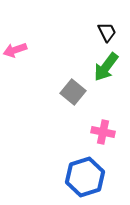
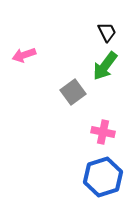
pink arrow: moved 9 px right, 5 px down
green arrow: moved 1 px left, 1 px up
gray square: rotated 15 degrees clockwise
blue hexagon: moved 18 px right
